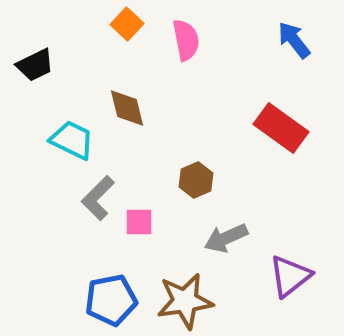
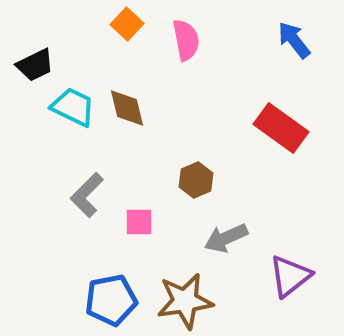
cyan trapezoid: moved 1 px right, 33 px up
gray L-shape: moved 11 px left, 3 px up
